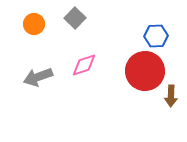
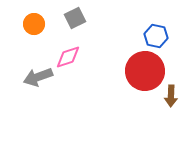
gray square: rotated 20 degrees clockwise
blue hexagon: rotated 15 degrees clockwise
pink diamond: moved 16 px left, 8 px up
